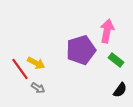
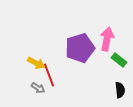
pink arrow: moved 8 px down
purple pentagon: moved 1 px left, 2 px up
green rectangle: moved 3 px right
red line: moved 29 px right, 6 px down; rotated 15 degrees clockwise
black semicircle: rotated 42 degrees counterclockwise
